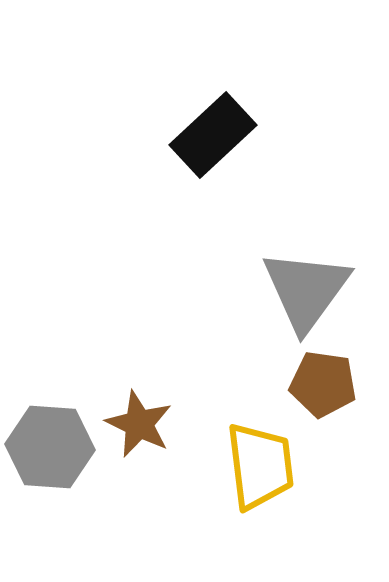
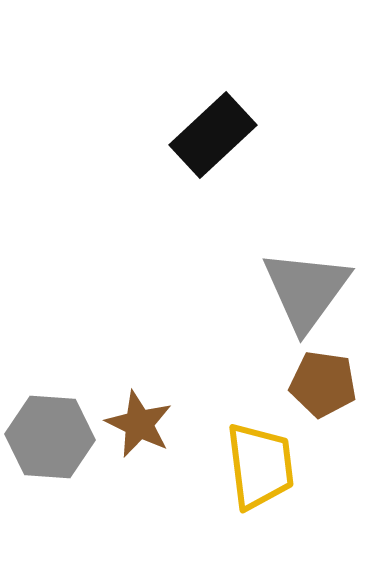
gray hexagon: moved 10 px up
